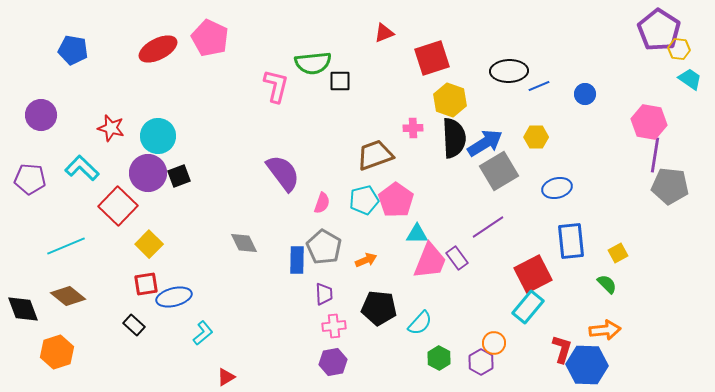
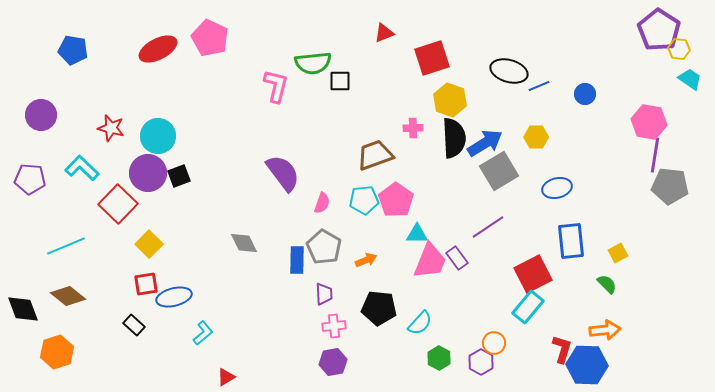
black ellipse at (509, 71): rotated 18 degrees clockwise
cyan pentagon at (364, 200): rotated 8 degrees clockwise
red square at (118, 206): moved 2 px up
